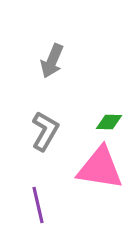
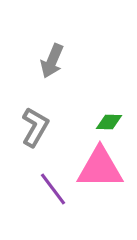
gray L-shape: moved 10 px left, 4 px up
pink triangle: rotated 9 degrees counterclockwise
purple line: moved 15 px right, 16 px up; rotated 24 degrees counterclockwise
